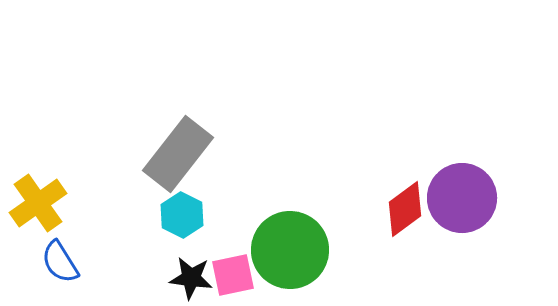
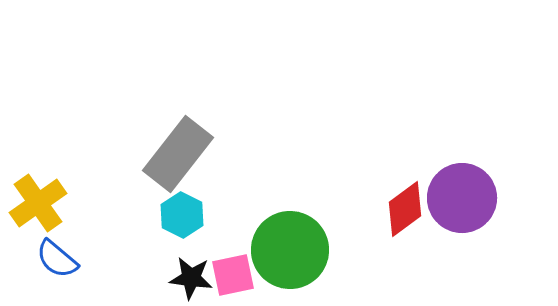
blue semicircle: moved 3 px left, 3 px up; rotated 18 degrees counterclockwise
